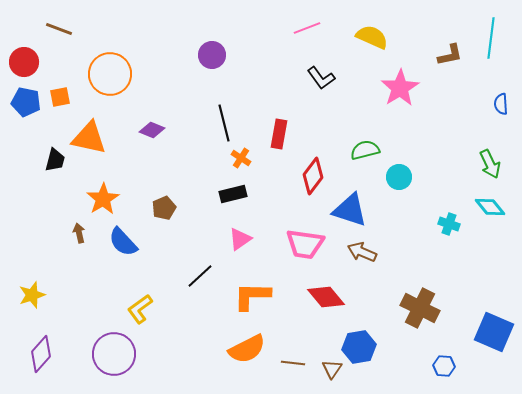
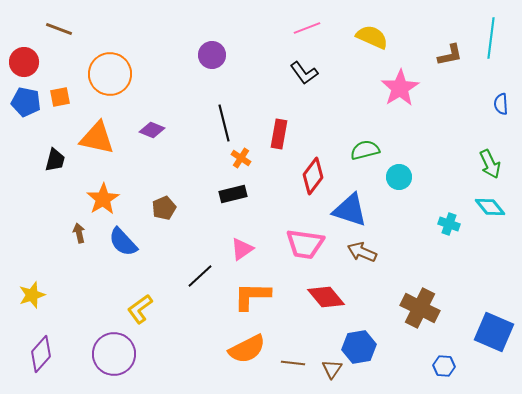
black L-shape at (321, 78): moved 17 px left, 5 px up
orange triangle at (89, 138): moved 8 px right
pink triangle at (240, 239): moved 2 px right, 10 px down
